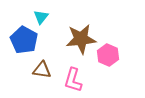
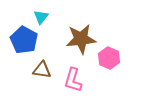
pink hexagon: moved 1 px right, 3 px down
